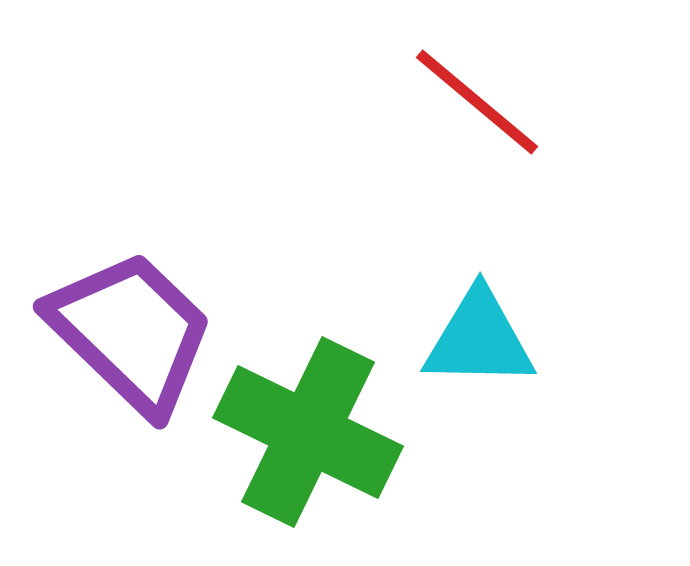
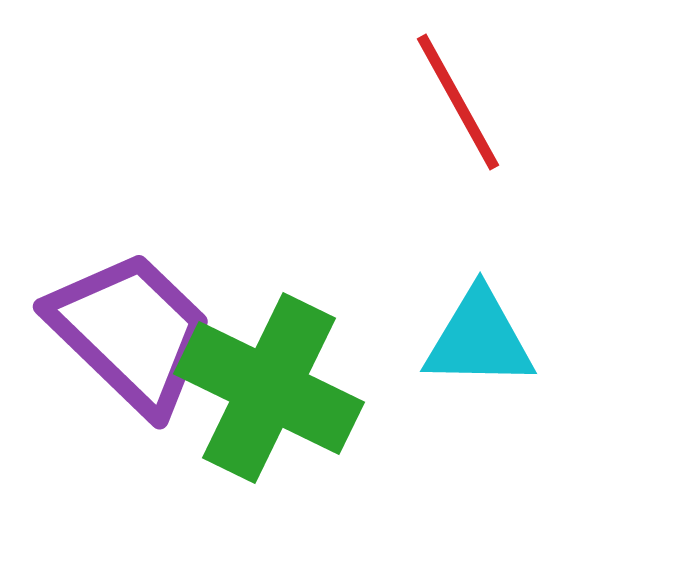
red line: moved 19 px left; rotated 21 degrees clockwise
green cross: moved 39 px left, 44 px up
